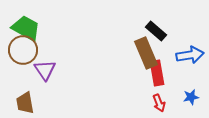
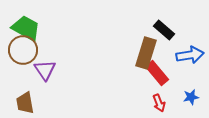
black rectangle: moved 8 px right, 1 px up
brown rectangle: rotated 40 degrees clockwise
red rectangle: rotated 30 degrees counterclockwise
